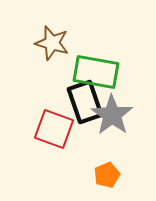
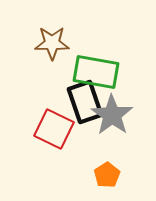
brown star: rotated 16 degrees counterclockwise
red square: rotated 6 degrees clockwise
orange pentagon: rotated 10 degrees counterclockwise
